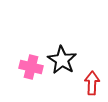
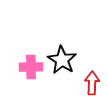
pink cross: rotated 15 degrees counterclockwise
